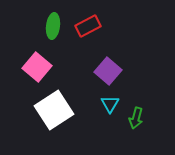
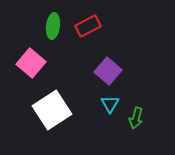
pink square: moved 6 px left, 4 px up
white square: moved 2 px left
